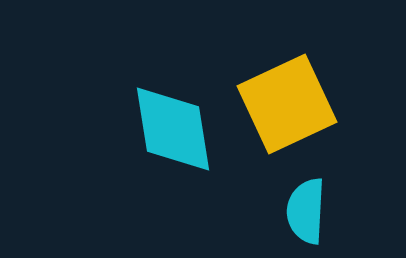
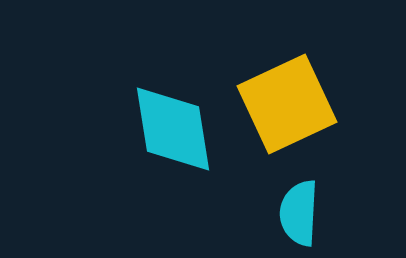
cyan semicircle: moved 7 px left, 2 px down
